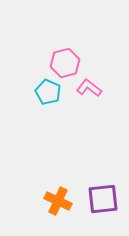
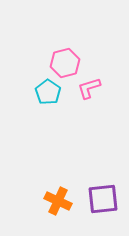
pink L-shape: rotated 55 degrees counterclockwise
cyan pentagon: rotated 10 degrees clockwise
